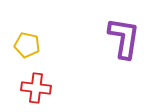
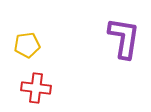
yellow pentagon: rotated 20 degrees counterclockwise
